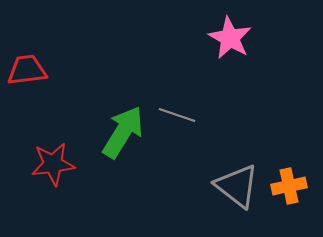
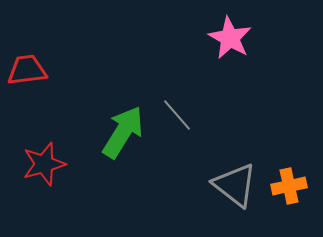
gray line: rotated 30 degrees clockwise
red star: moved 9 px left; rotated 9 degrees counterclockwise
gray triangle: moved 2 px left, 1 px up
